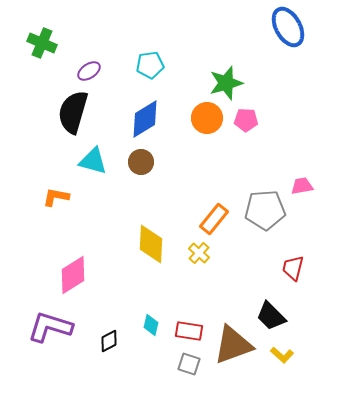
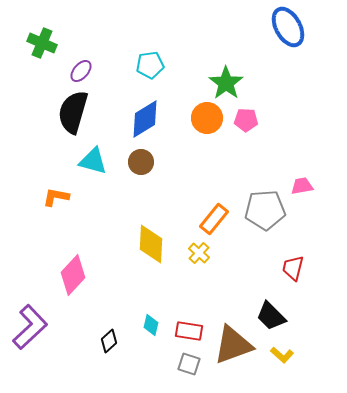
purple ellipse: moved 8 px left; rotated 15 degrees counterclockwise
green star: rotated 20 degrees counterclockwise
pink diamond: rotated 15 degrees counterclockwise
purple L-shape: moved 20 px left; rotated 120 degrees clockwise
black diamond: rotated 15 degrees counterclockwise
